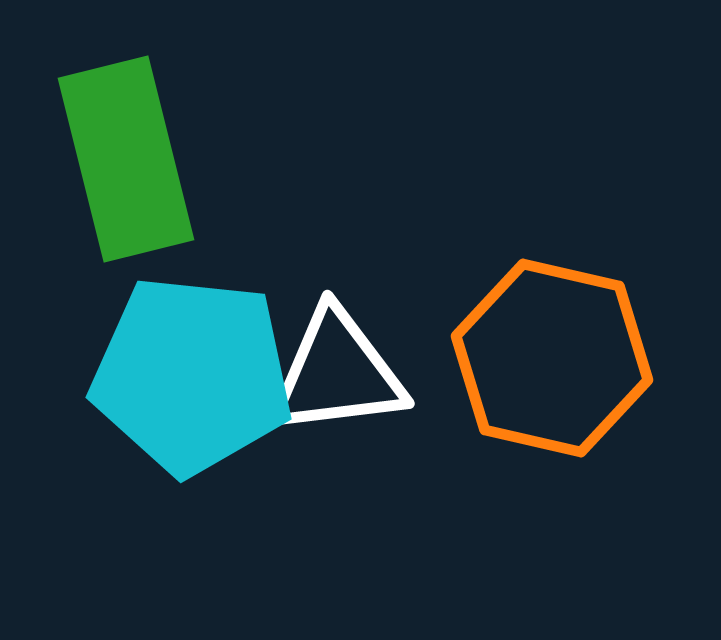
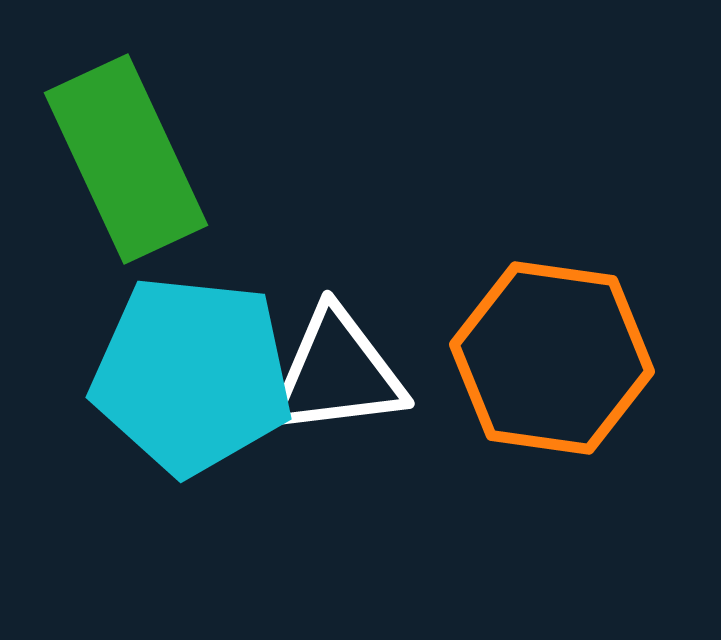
green rectangle: rotated 11 degrees counterclockwise
orange hexagon: rotated 5 degrees counterclockwise
